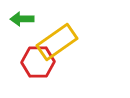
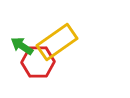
green arrow: moved 27 px down; rotated 35 degrees clockwise
